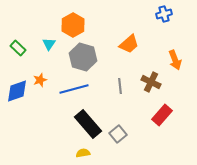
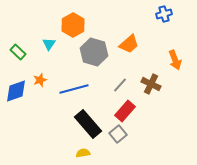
green rectangle: moved 4 px down
gray hexagon: moved 11 px right, 5 px up
brown cross: moved 2 px down
gray line: moved 1 px up; rotated 49 degrees clockwise
blue diamond: moved 1 px left
red rectangle: moved 37 px left, 4 px up
